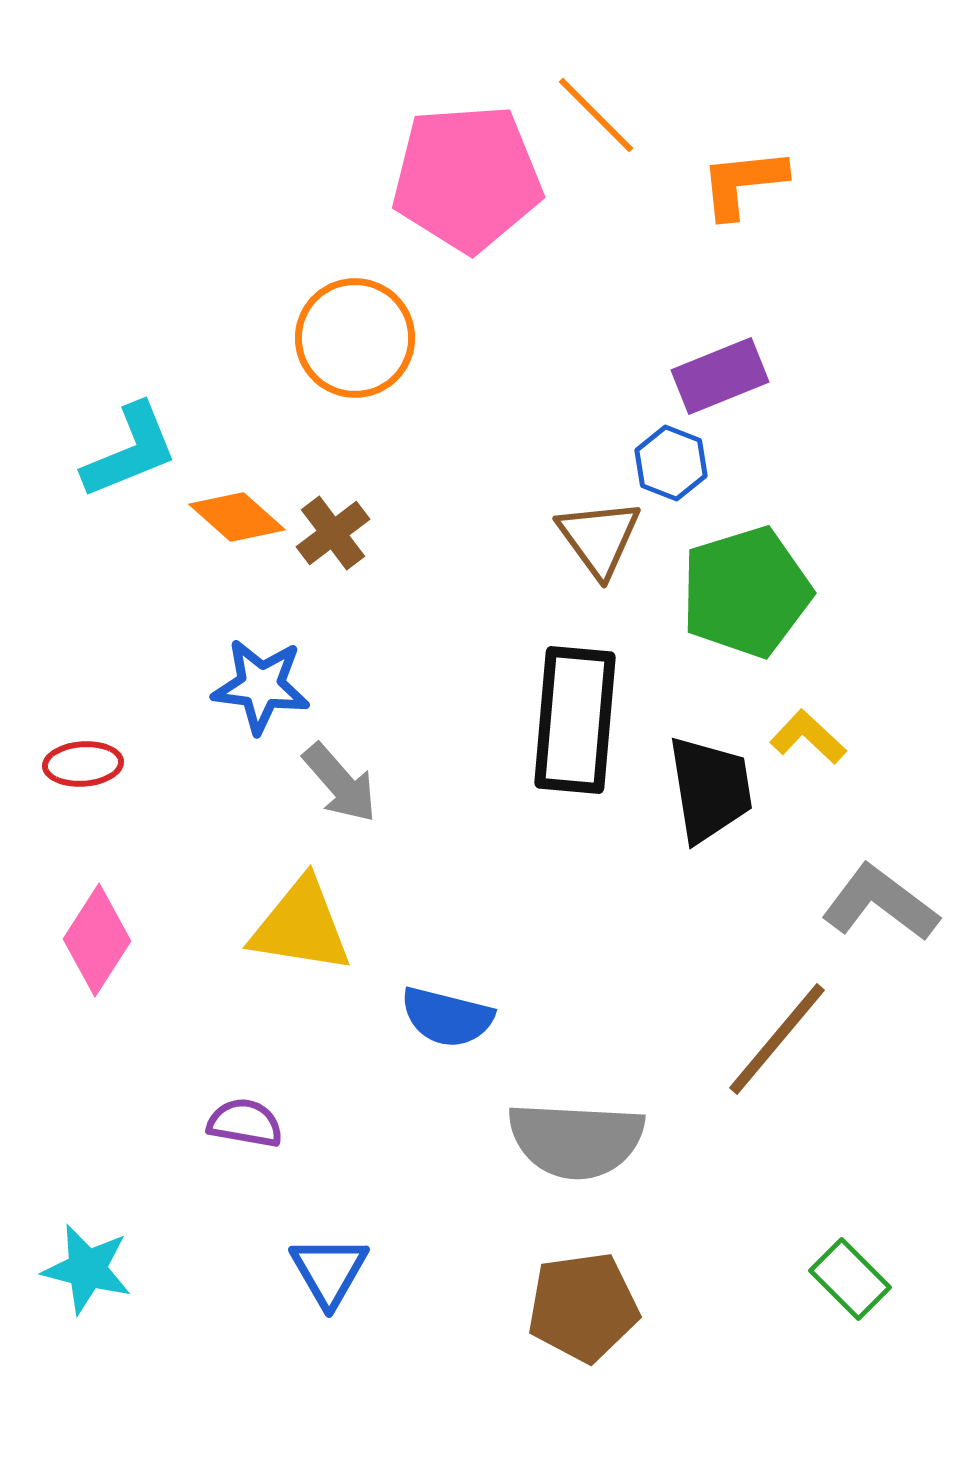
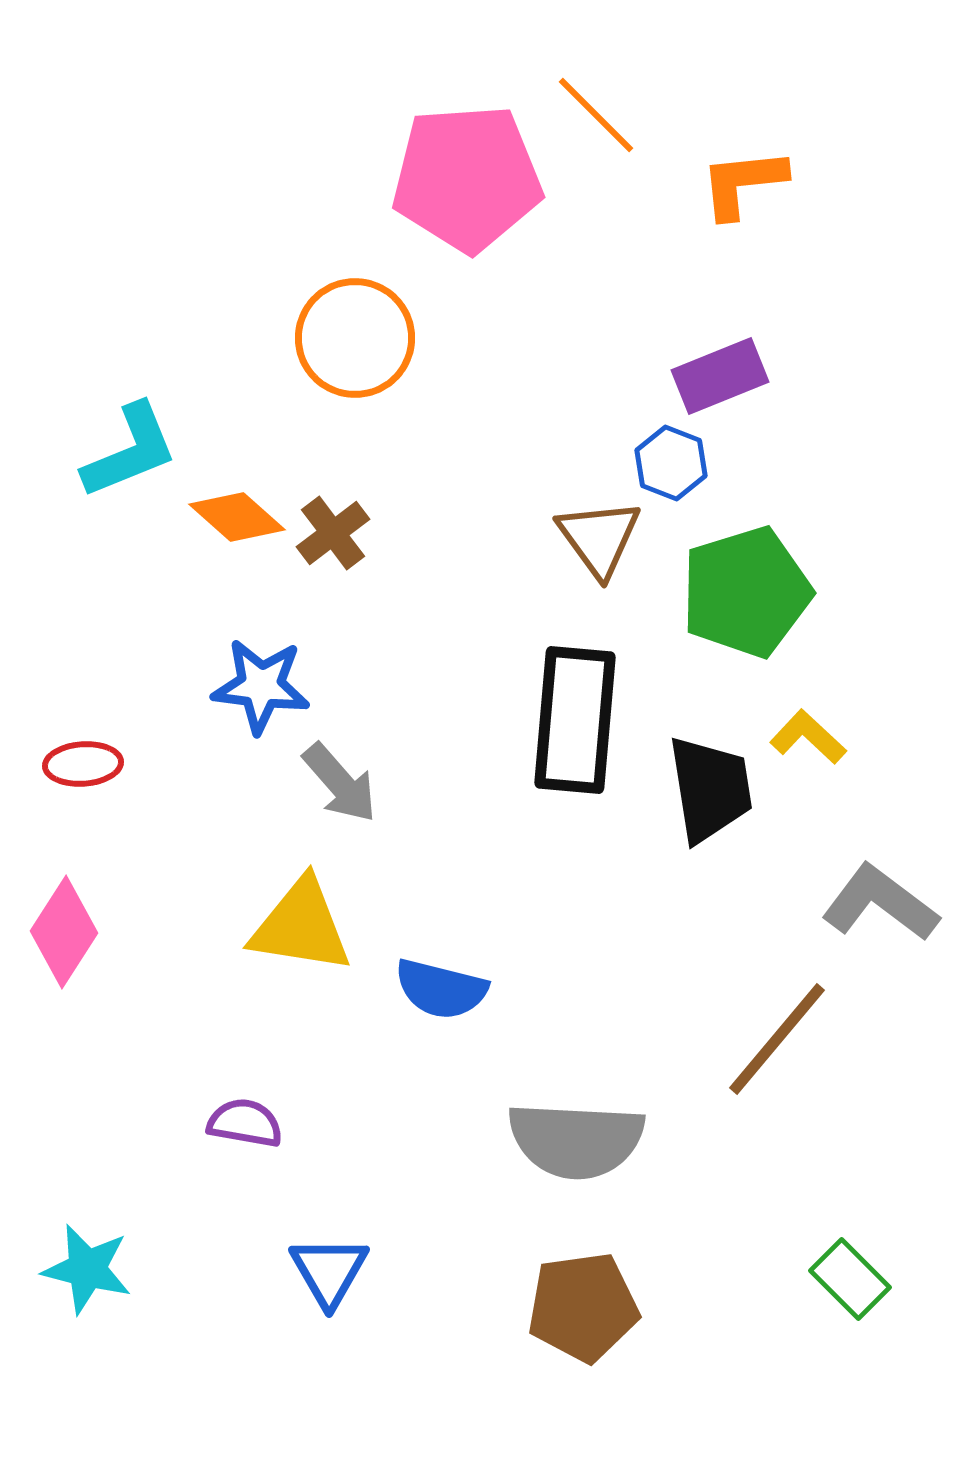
pink diamond: moved 33 px left, 8 px up
blue semicircle: moved 6 px left, 28 px up
